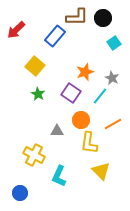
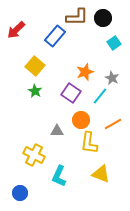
green star: moved 3 px left, 3 px up
yellow triangle: moved 3 px down; rotated 24 degrees counterclockwise
